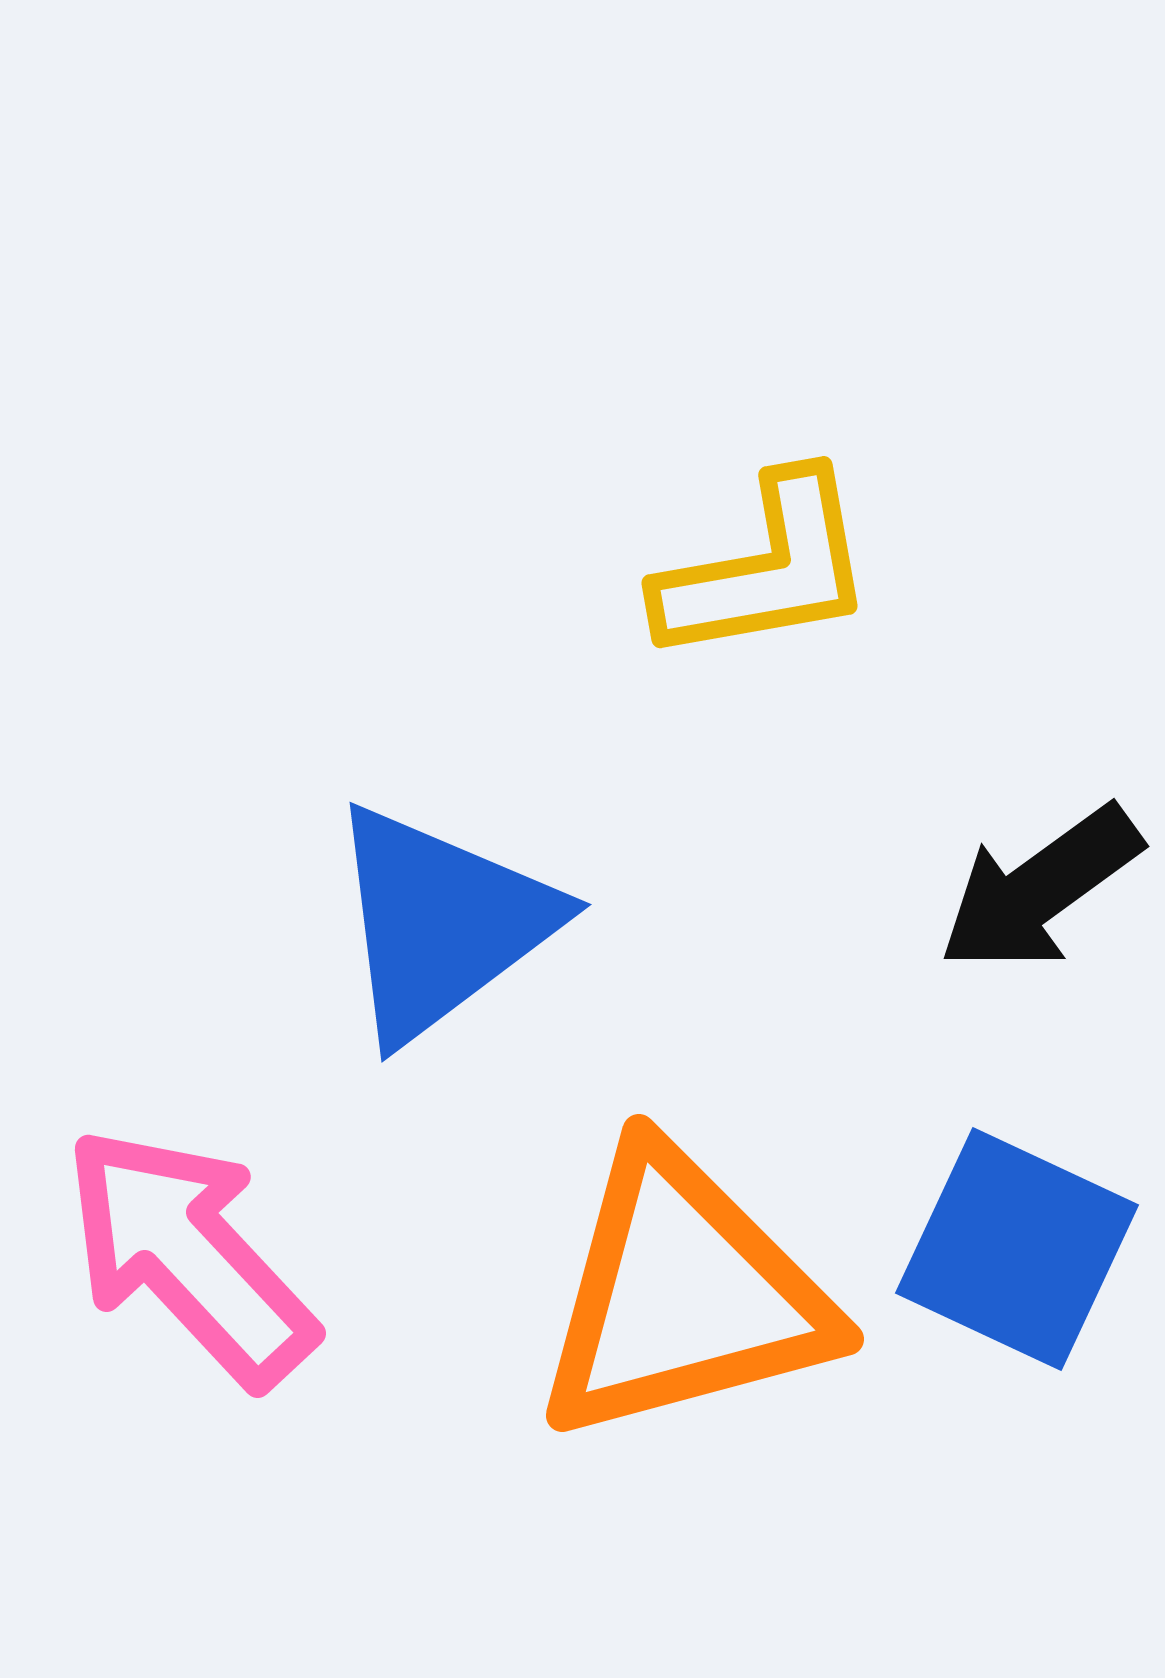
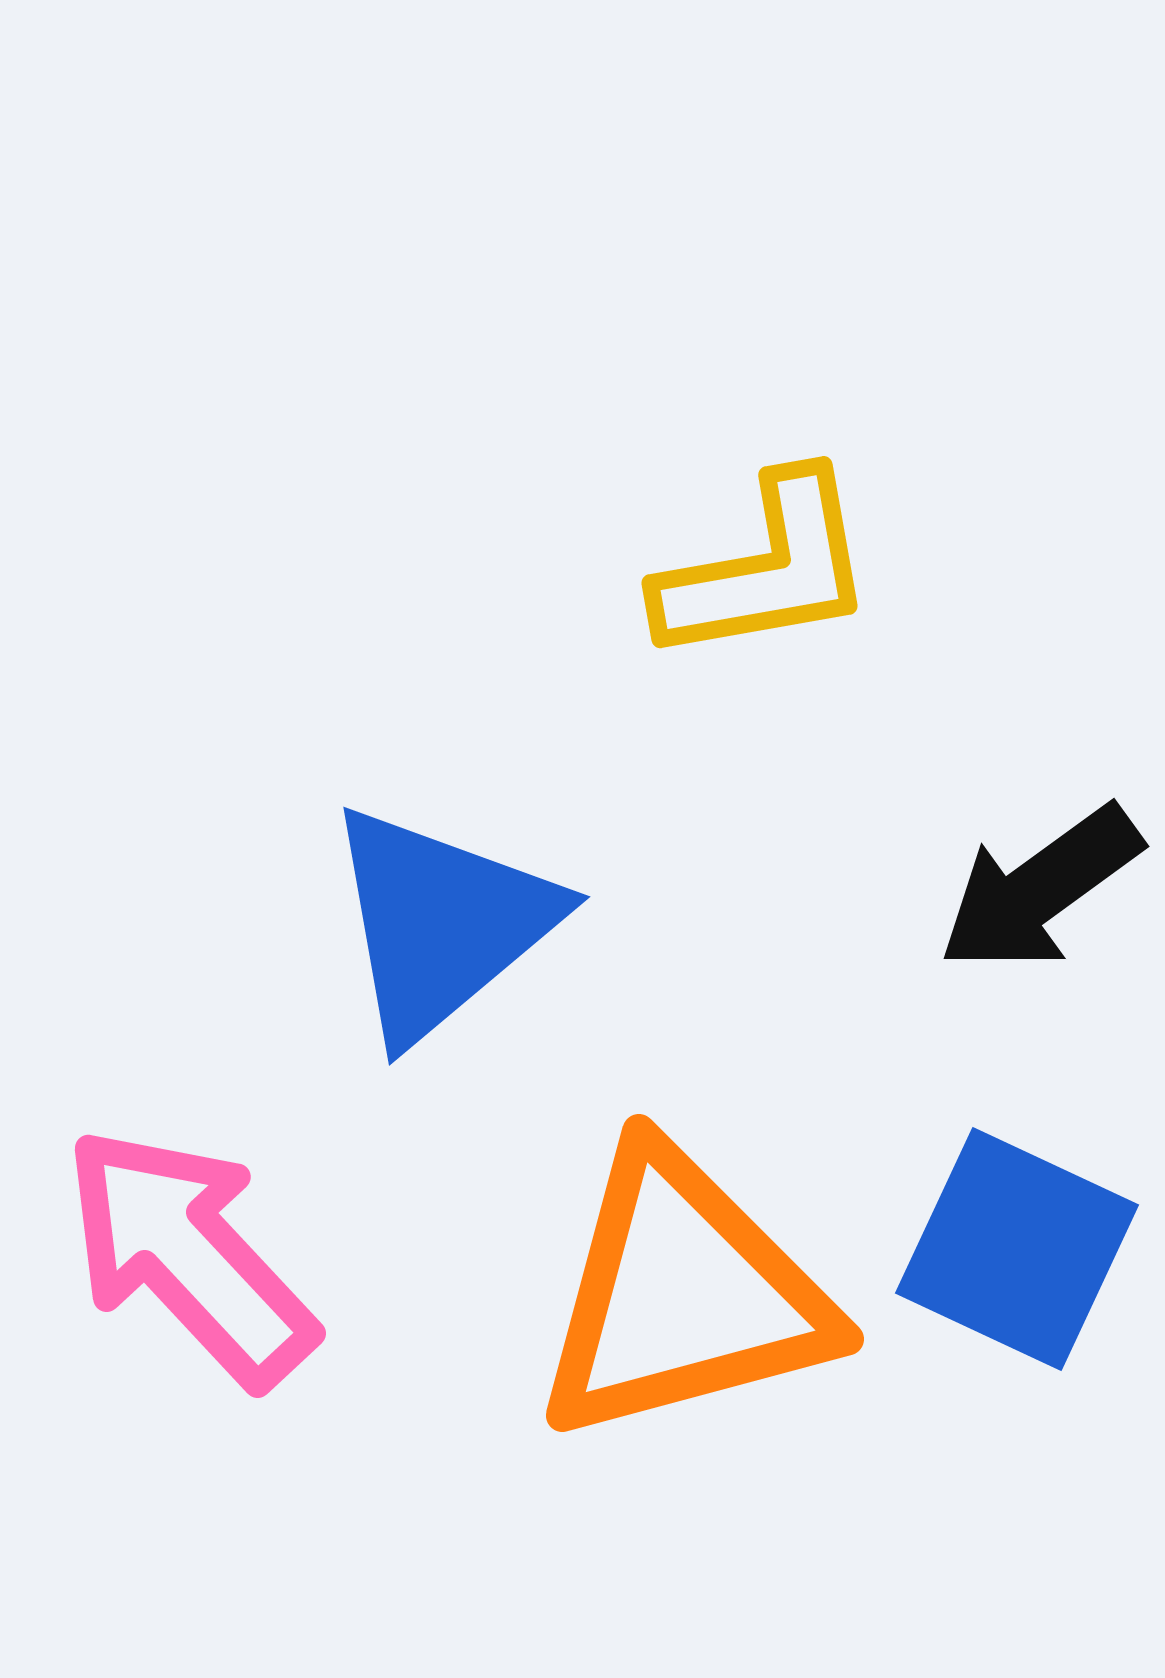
blue triangle: rotated 3 degrees counterclockwise
